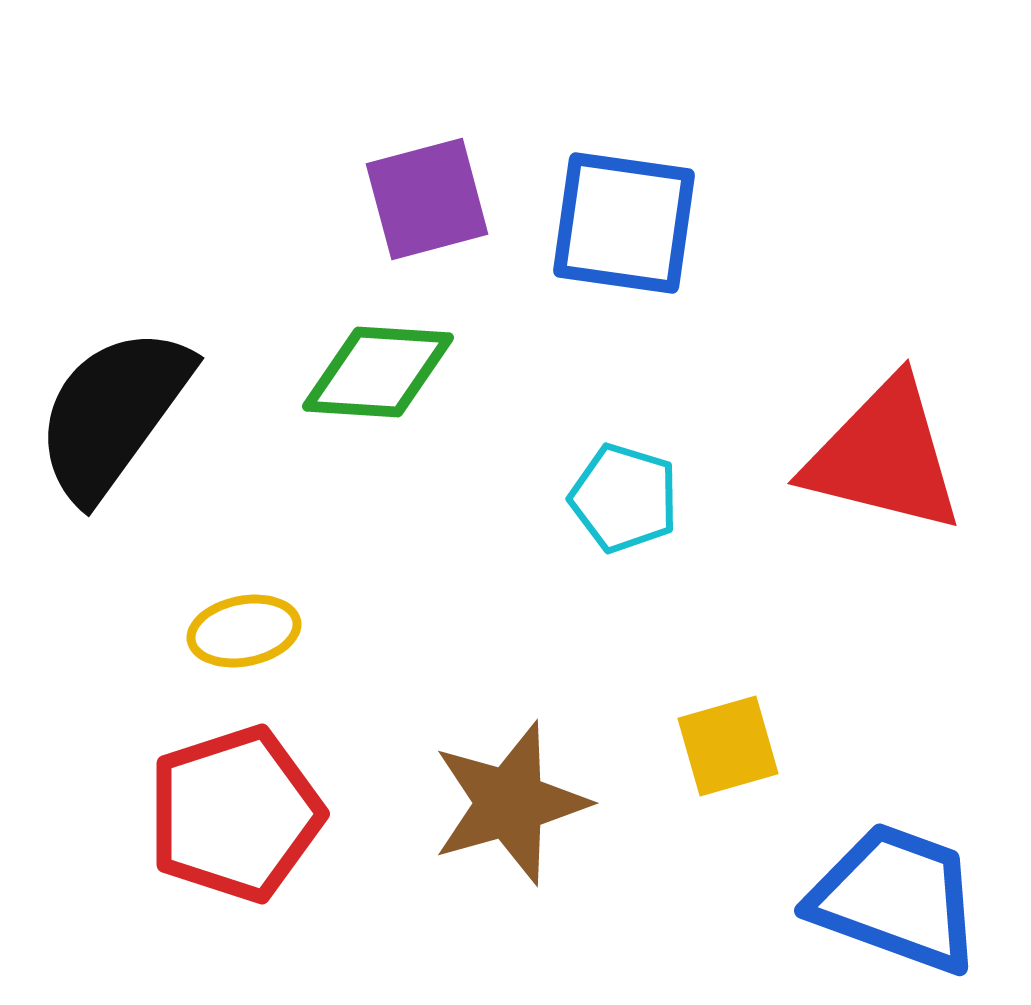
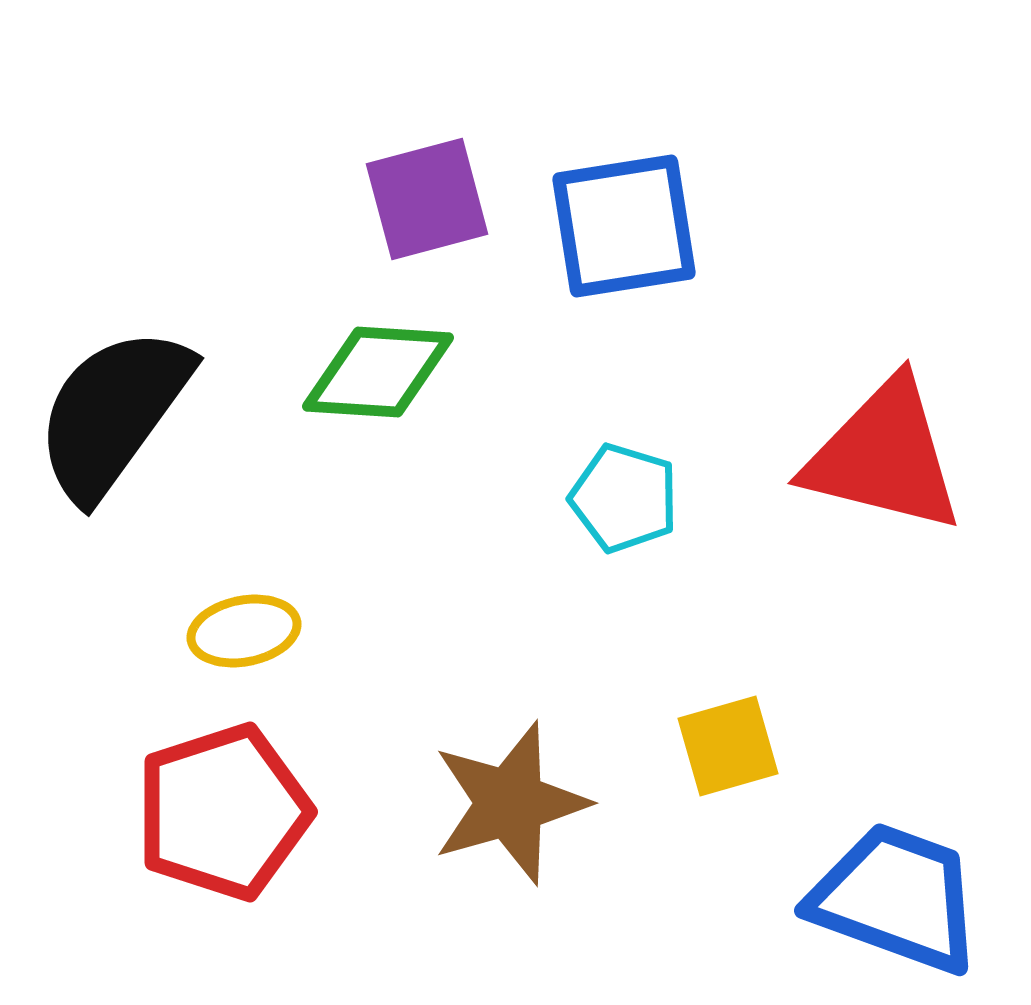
blue square: moved 3 px down; rotated 17 degrees counterclockwise
red pentagon: moved 12 px left, 2 px up
